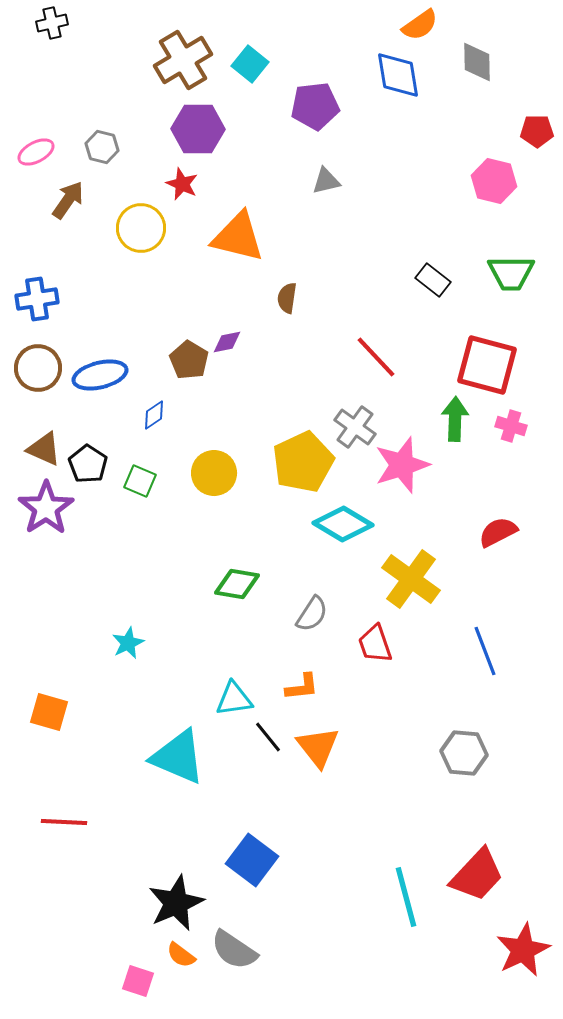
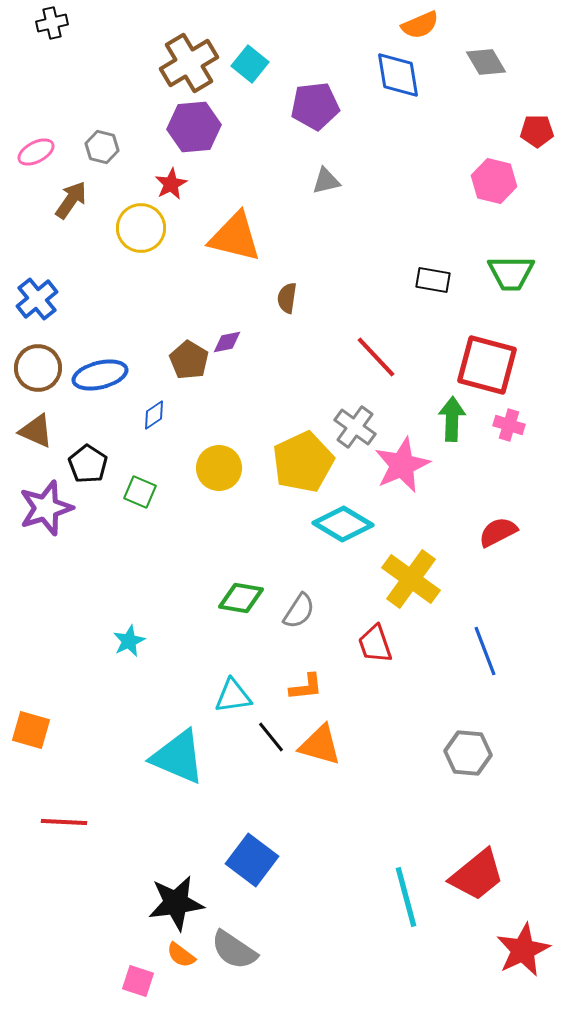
orange semicircle at (420, 25): rotated 12 degrees clockwise
brown cross at (183, 60): moved 6 px right, 3 px down
gray diamond at (477, 62): moved 9 px right; rotated 30 degrees counterclockwise
purple hexagon at (198, 129): moved 4 px left, 2 px up; rotated 6 degrees counterclockwise
red star at (182, 184): moved 11 px left; rotated 20 degrees clockwise
brown arrow at (68, 200): moved 3 px right
orange triangle at (238, 237): moved 3 px left
black rectangle at (433, 280): rotated 28 degrees counterclockwise
blue cross at (37, 299): rotated 30 degrees counterclockwise
green arrow at (455, 419): moved 3 px left
pink cross at (511, 426): moved 2 px left, 1 px up
brown triangle at (44, 449): moved 8 px left, 18 px up
pink star at (402, 465): rotated 6 degrees counterclockwise
yellow circle at (214, 473): moved 5 px right, 5 px up
green square at (140, 481): moved 11 px down
purple star at (46, 508): rotated 16 degrees clockwise
green diamond at (237, 584): moved 4 px right, 14 px down
gray semicircle at (312, 614): moved 13 px left, 3 px up
cyan star at (128, 643): moved 1 px right, 2 px up
orange L-shape at (302, 687): moved 4 px right
cyan triangle at (234, 699): moved 1 px left, 3 px up
orange square at (49, 712): moved 18 px left, 18 px down
black line at (268, 737): moved 3 px right
orange triangle at (318, 747): moved 2 px right, 2 px up; rotated 36 degrees counterclockwise
gray hexagon at (464, 753): moved 4 px right
red trapezoid at (477, 875): rotated 8 degrees clockwise
black star at (176, 903): rotated 16 degrees clockwise
